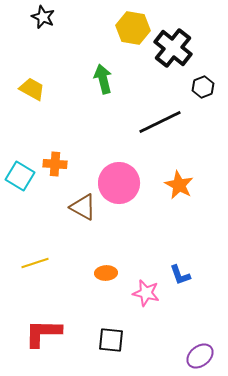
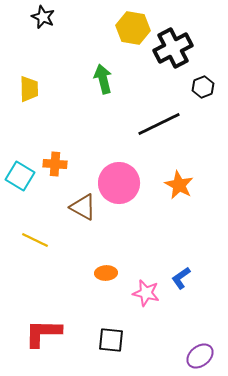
black cross: rotated 24 degrees clockwise
yellow trapezoid: moved 3 px left; rotated 60 degrees clockwise
black line: moved 1 px left, 2 px down
yellow line: moved 23 px up; rotated 44 degrees clockwise
blue L-shape: moved 1 px right, 3 px down; rotated 75 degrees clockwise
